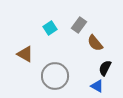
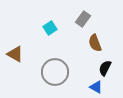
gray rectangle: moved 4 px right, 6 px up
brown semicircle: rotated 18 degrees clockwise
brown triangle: moved 10 px left
gray circle: moved 4 px up
blue triangle: moved 1 px left, 1 px down
